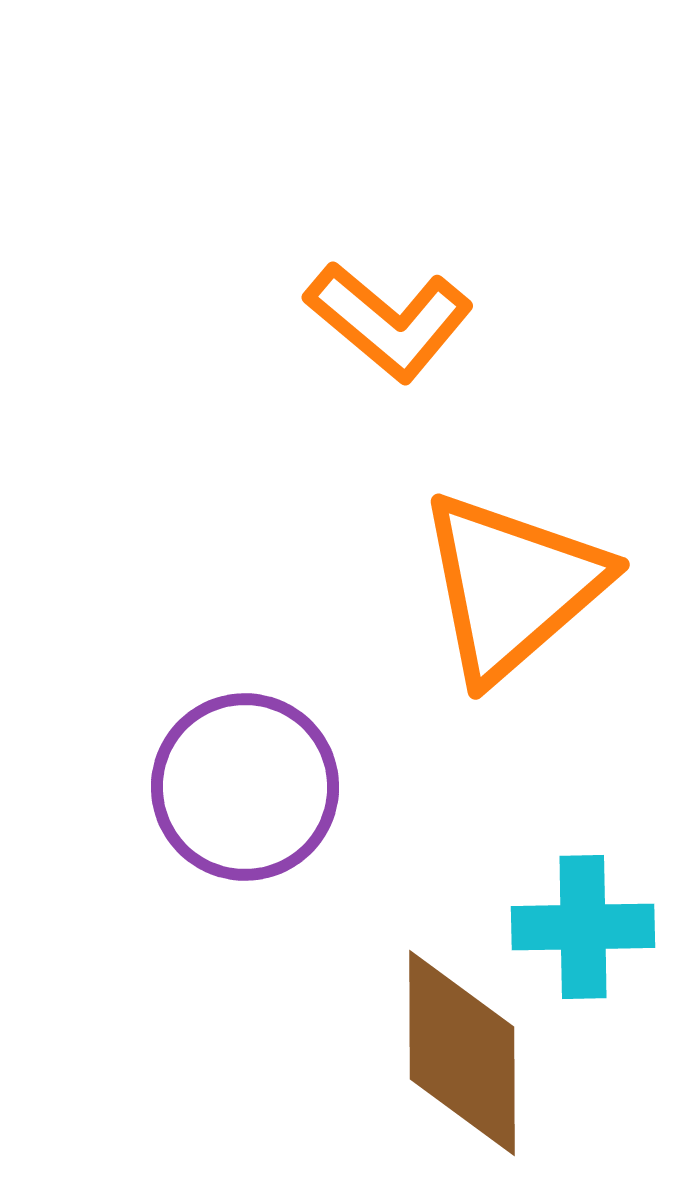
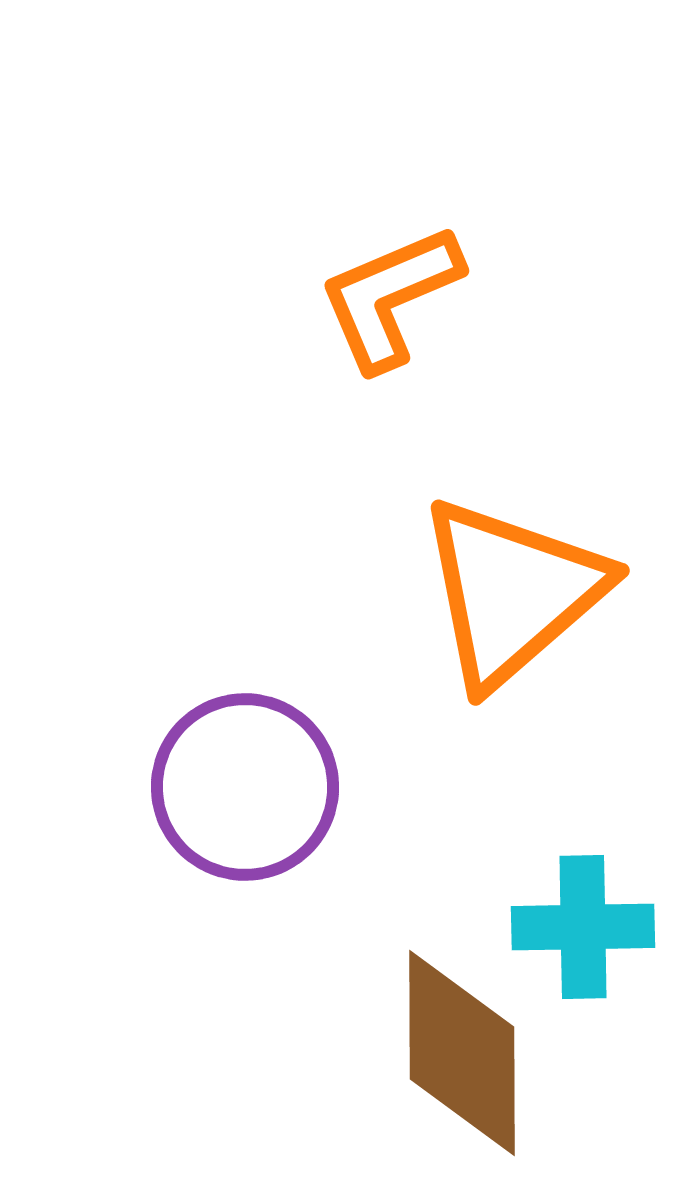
orange L-shape: moved 1 px right, 24 px up; rotated 117 degrees clockwise
orange triangle: moved 6 px down
